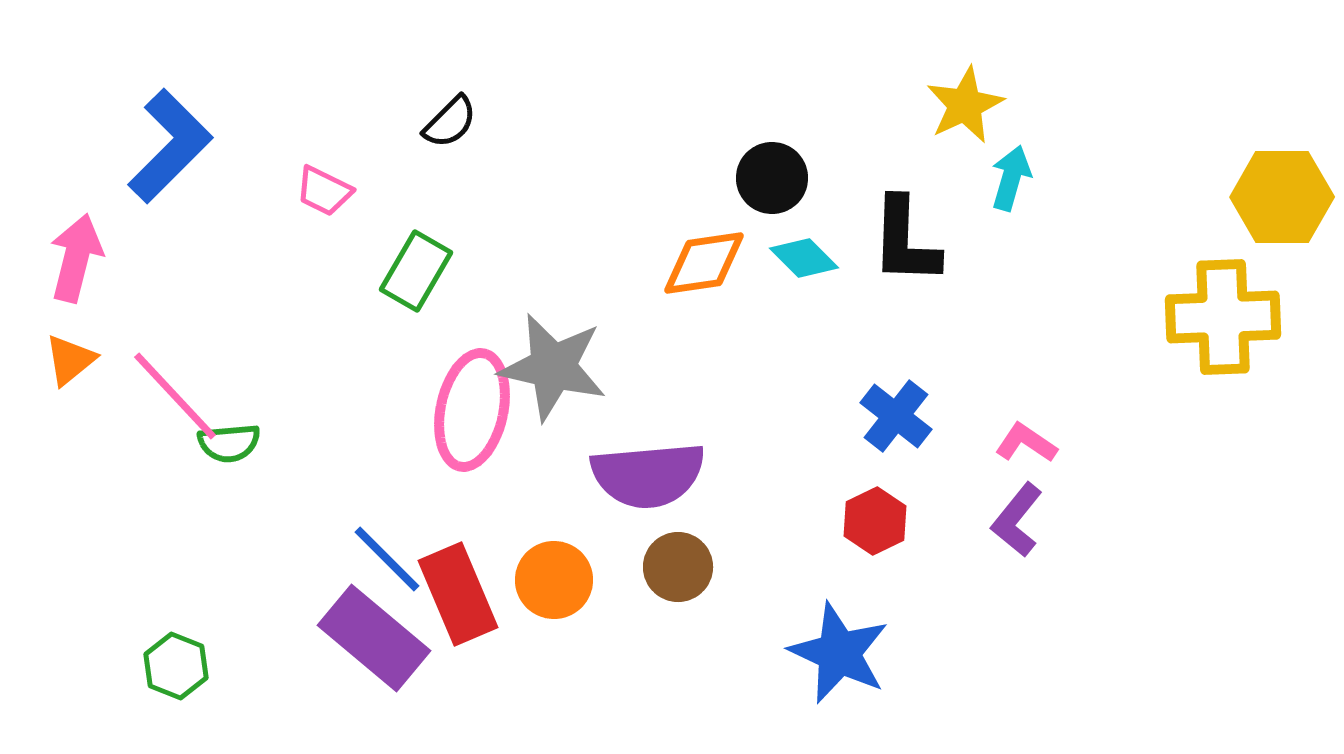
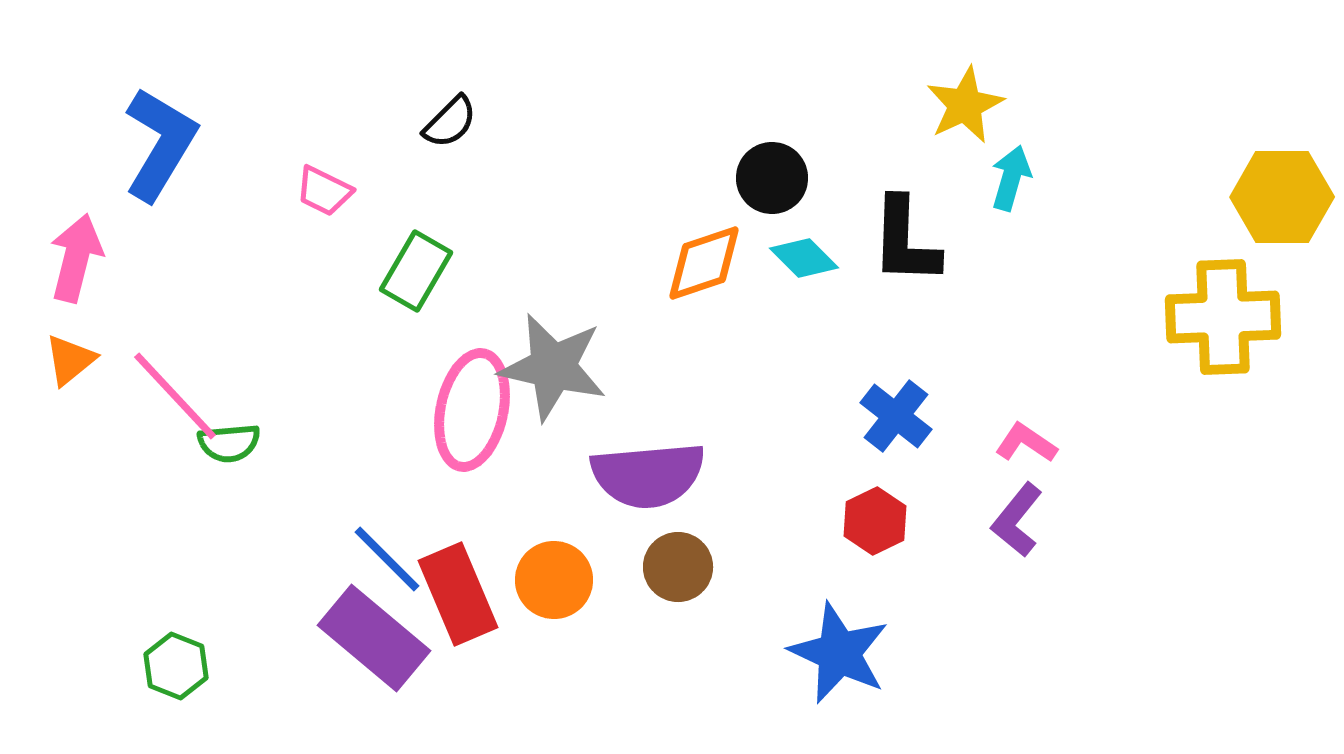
blue L-shape: moved 10 px left, 2 px up; rotated 14 degrees counterclockwise
orange diamond: rotated 10 degrees counterclockwise
